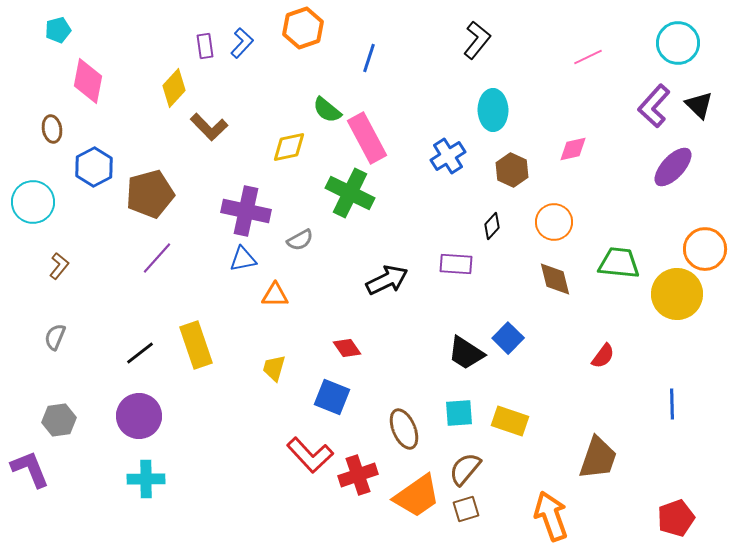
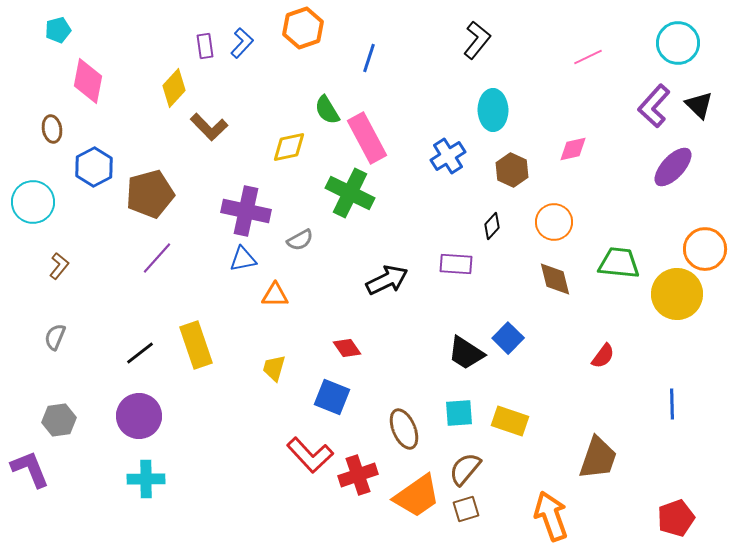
green semicircle at (327, 110): rotated 20 degrees clockwise
